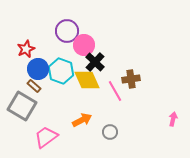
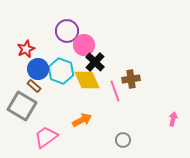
pink line: rotated 10 degrees clockwise
gray circle: moved 13 px right, 8 px down
